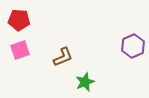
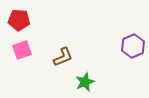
pink square: moved 2 px right
